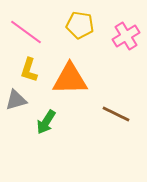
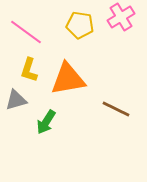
pink cross: moved 5 px left, 19 px up
orange triangle: moved 2 px left; rotated 9 degrees counterclockwise
brown line: moved 5 px up
